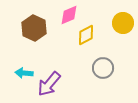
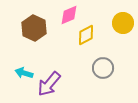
cyan arrow: rotated 12 degrees clockwise
